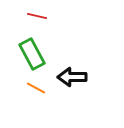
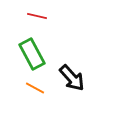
black arrow: moved 1 px down; rotated 132 degrees counterclockwise
orange line: moved 1 px left
